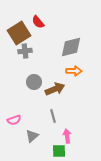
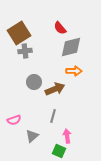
red semicircle: moved 22 px right, 6 px down
gray line: rotated 32 degrees clockwise
green square: rotated 24 degrees clockwise
